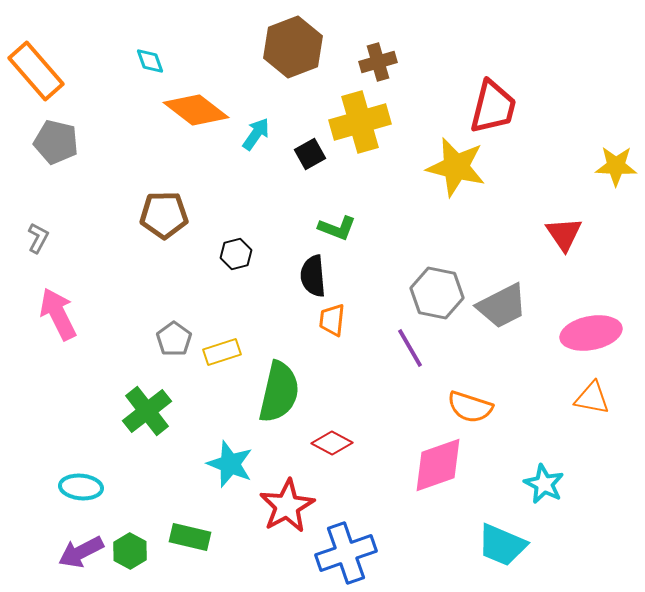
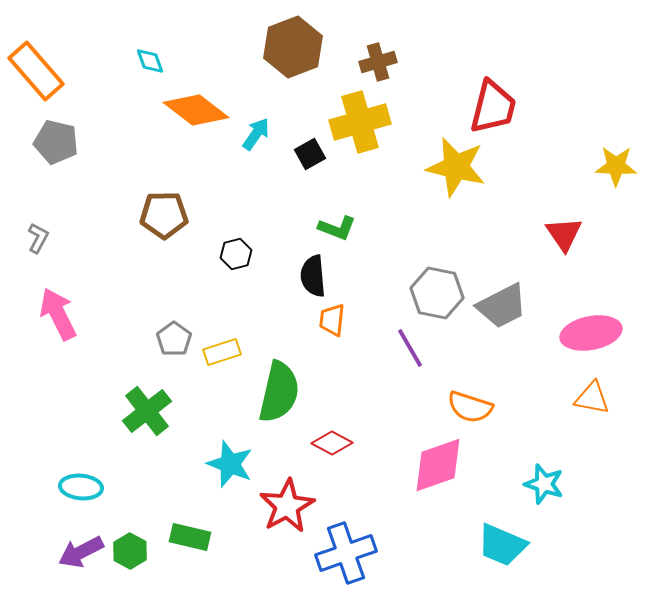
cyan star at (544, 484): rotated 9 degrees counterclockwise
